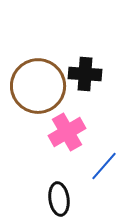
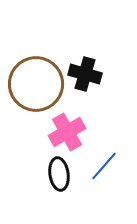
black cross: rotated 12 degrees clockwise
brown circle: moved 2 px left, 2 px up
black ellipse: moved 25 px up
